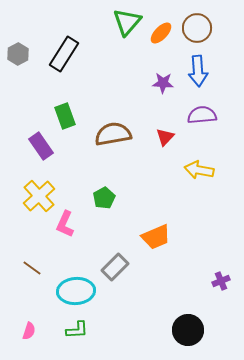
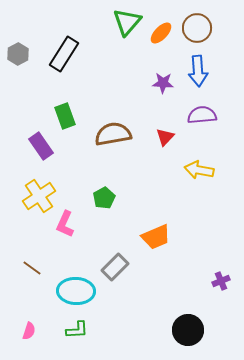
yellow cross: rotated 8 degrees clockwise
cyan ellipse: rotated 6 degrees clockwise
